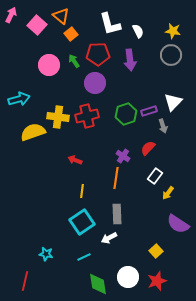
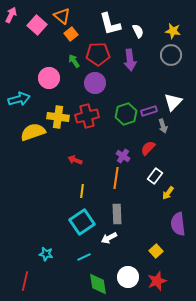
orange triangle: moved 1 px right
pink circle: moved 13 px down
purple semicircle: rotated 50 degrees clockwise
